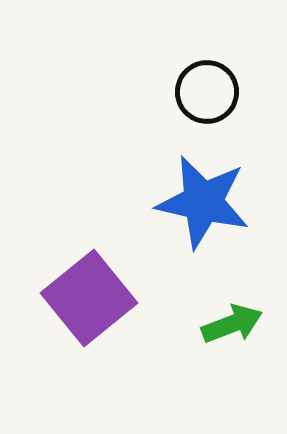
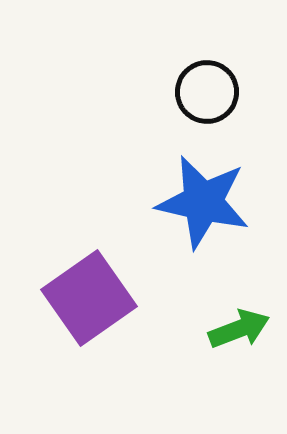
purple square: rotated 4 degrees clockwise
green arrow: moved 7 px right, 5 px down
